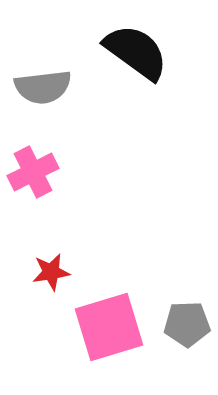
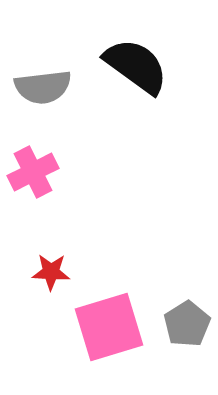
black semicircle: moved 14 px down
red star: rotated 12 degrees clockwise
gray pentagon: rotated 30 degrees counterclockwise
